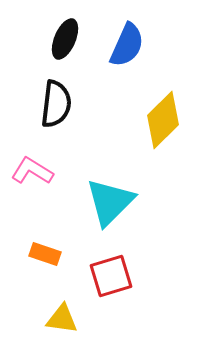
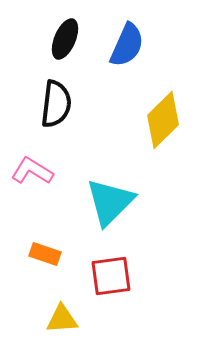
red square: rotated 9 degrees clockwise
yellow triangle: rotated 12 degrees counterclockwise
